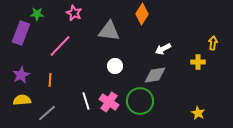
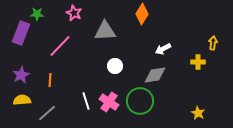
gray triangle: moved 4 px left; rotated 10 degrees counterclockwise
